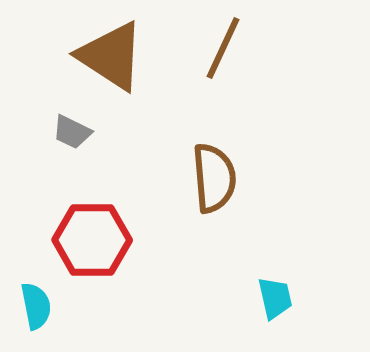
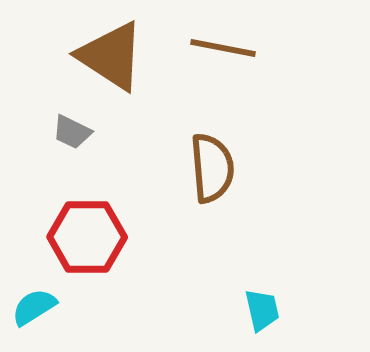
brown line: rotated 76 degrees clockwise
brown semicircle: moved 2 px left, 10 px up
red hexagon: moved 5 px left, 3 px up
cyan trapezoid: moved 13 px left, 12 px down
cyan semicircle: moved 2 px left, 1 px down; rotated 111 degrees counterclockwise
